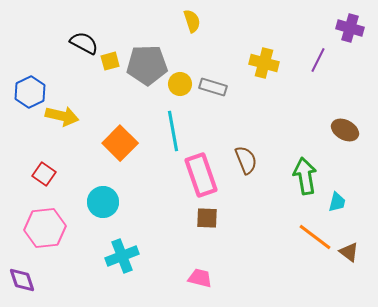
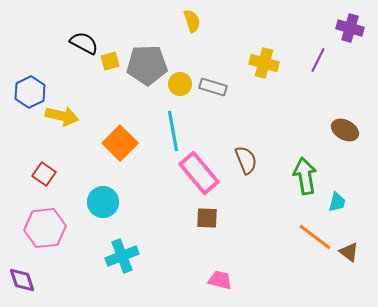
pink rectangle: moved 2 px left, 2 px up; rotated 21 degrees counterclockwise
pink trapezoid: moved 20 px right, 2 px down
